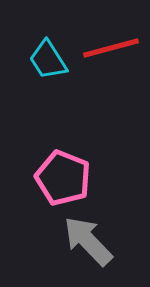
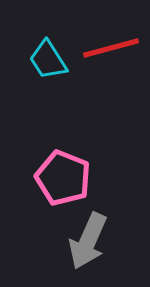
gray arrow: rotated 112 degrees counterclockwise
